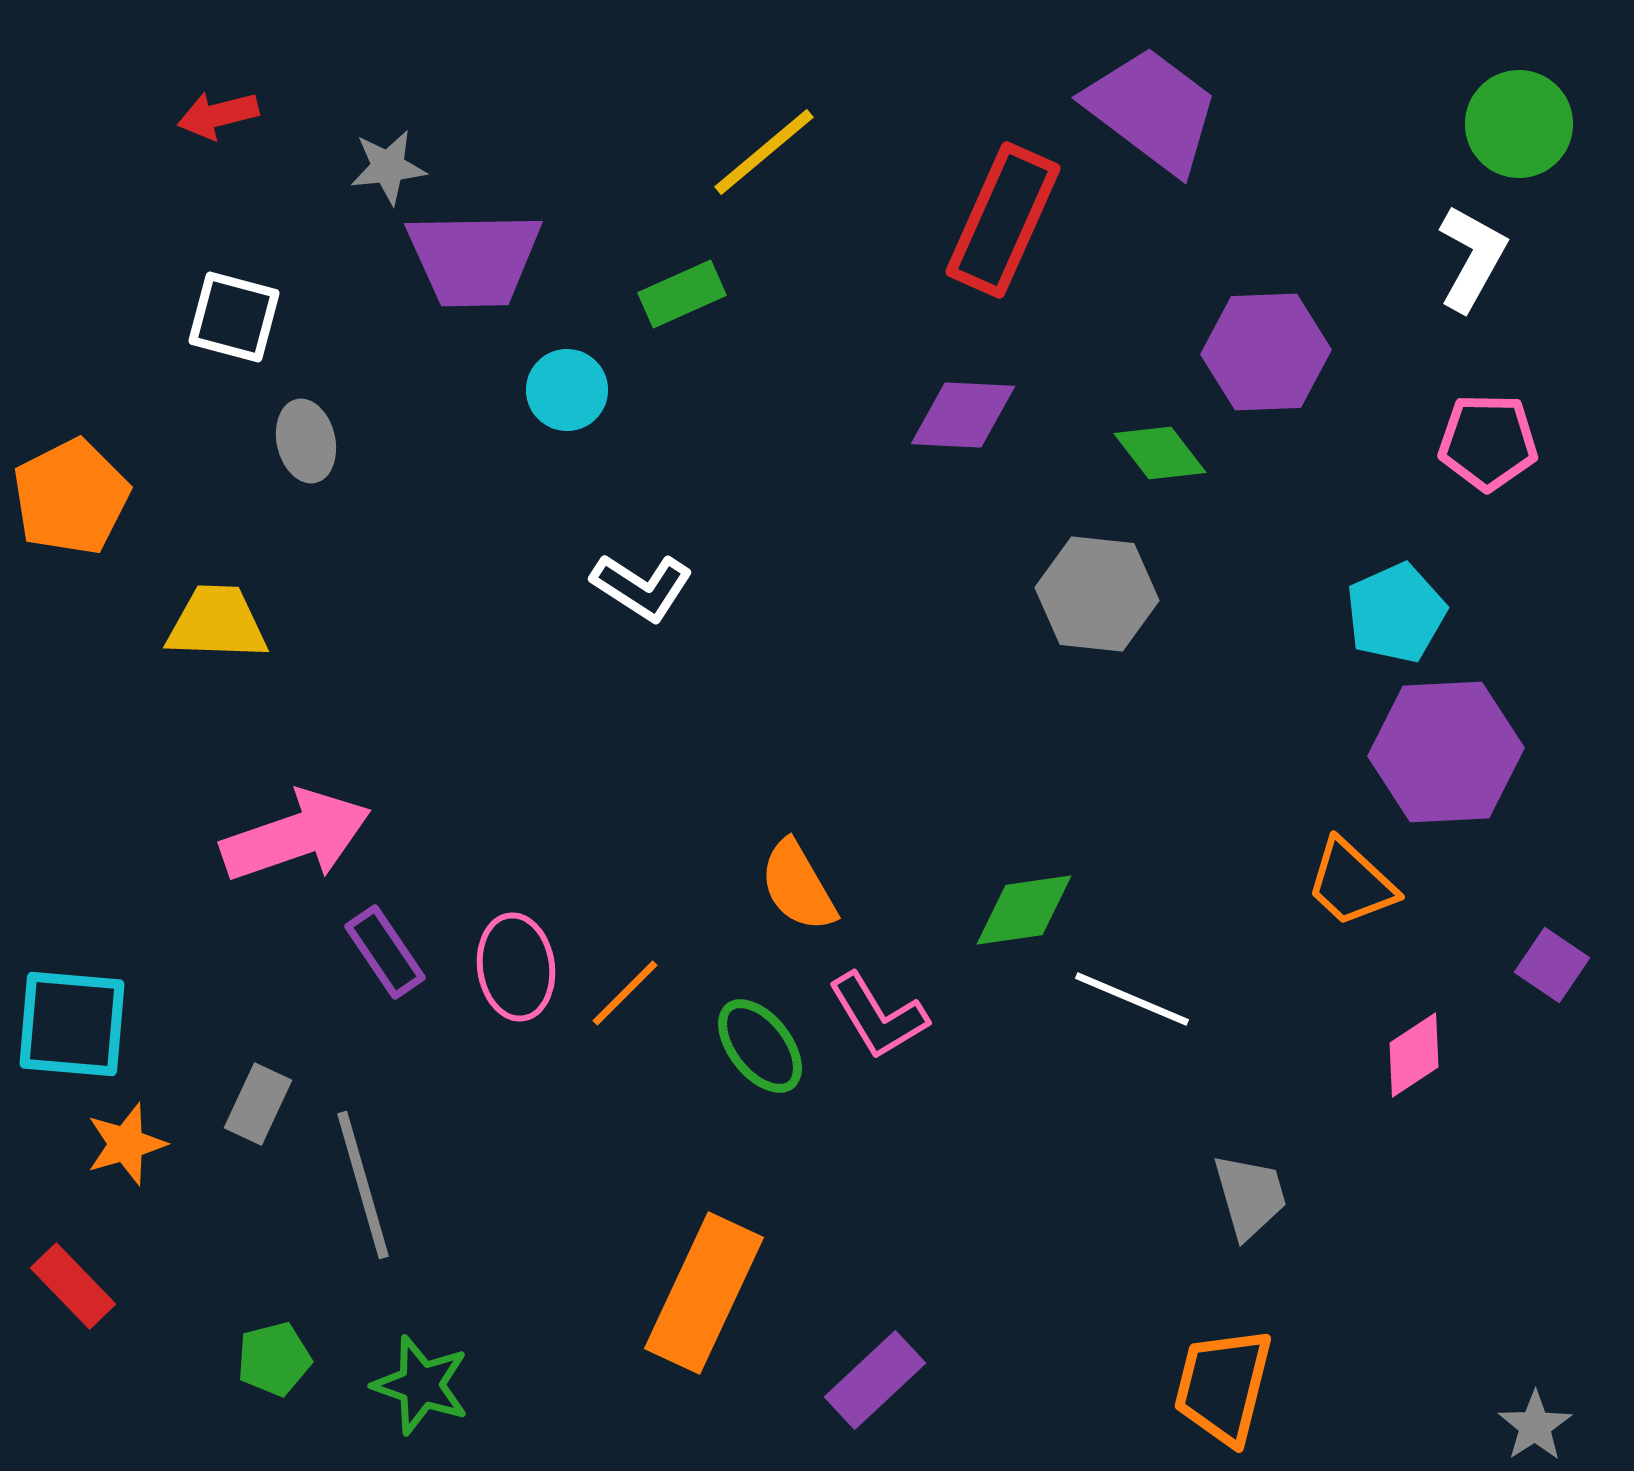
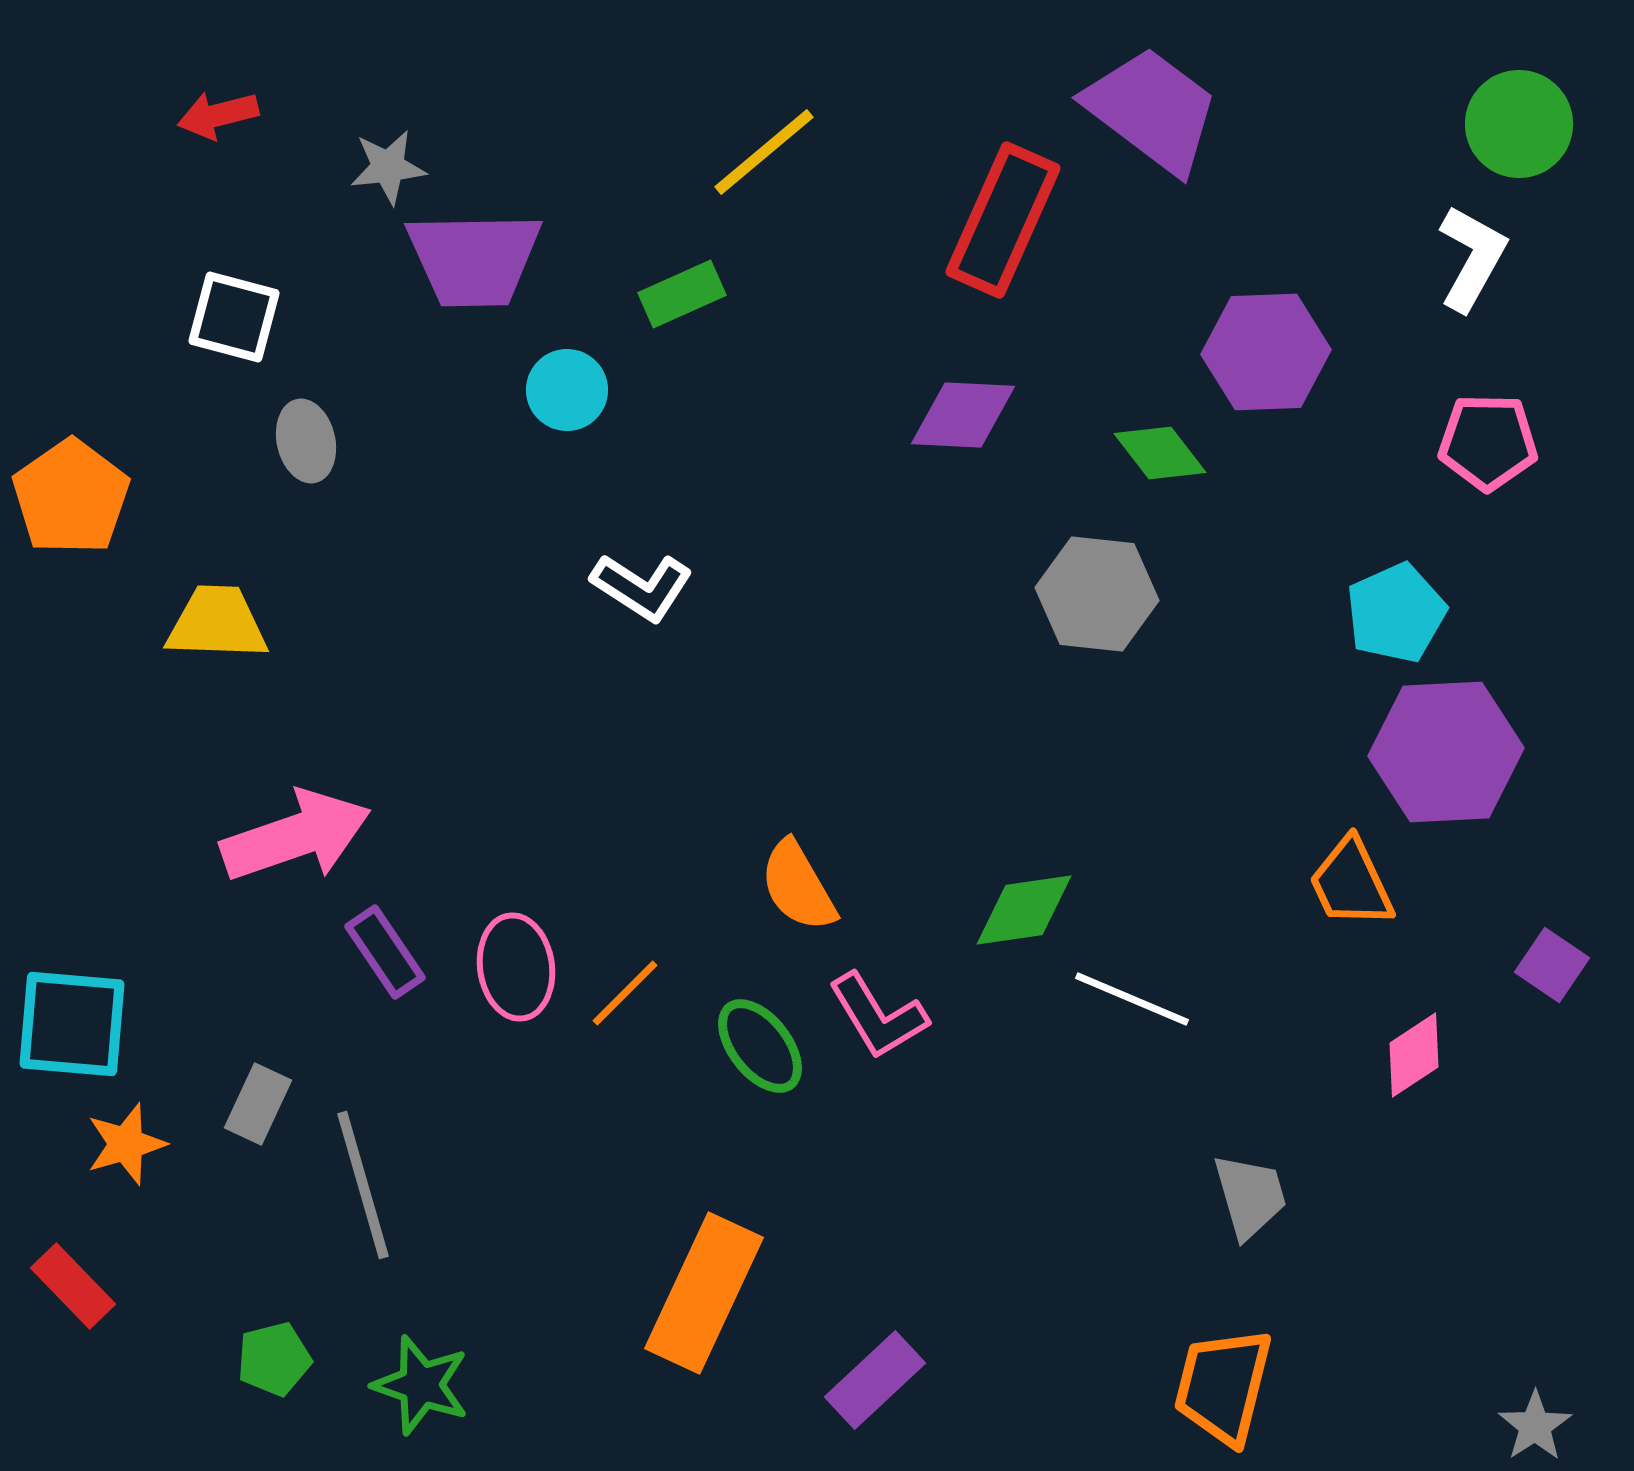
orange pentagon at (71, 497): rotated 8 degrees counterclockwise
orange trapezoid at (1351, 883): rotated 22 degrees clockwise
